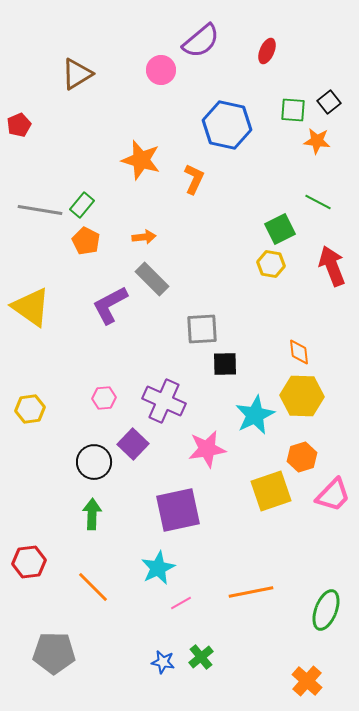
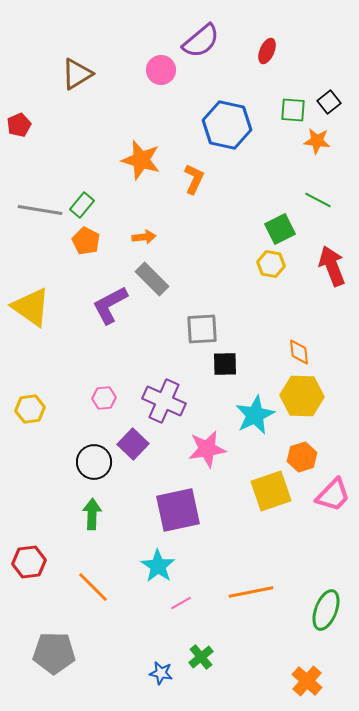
green line at (318, 202): moved 2 px up
cyan star at (158, 568): moved 2 px up; rotated 12 degrees counterclockwise
blue star at (163, 662): moved 2 px left, 11 px down
